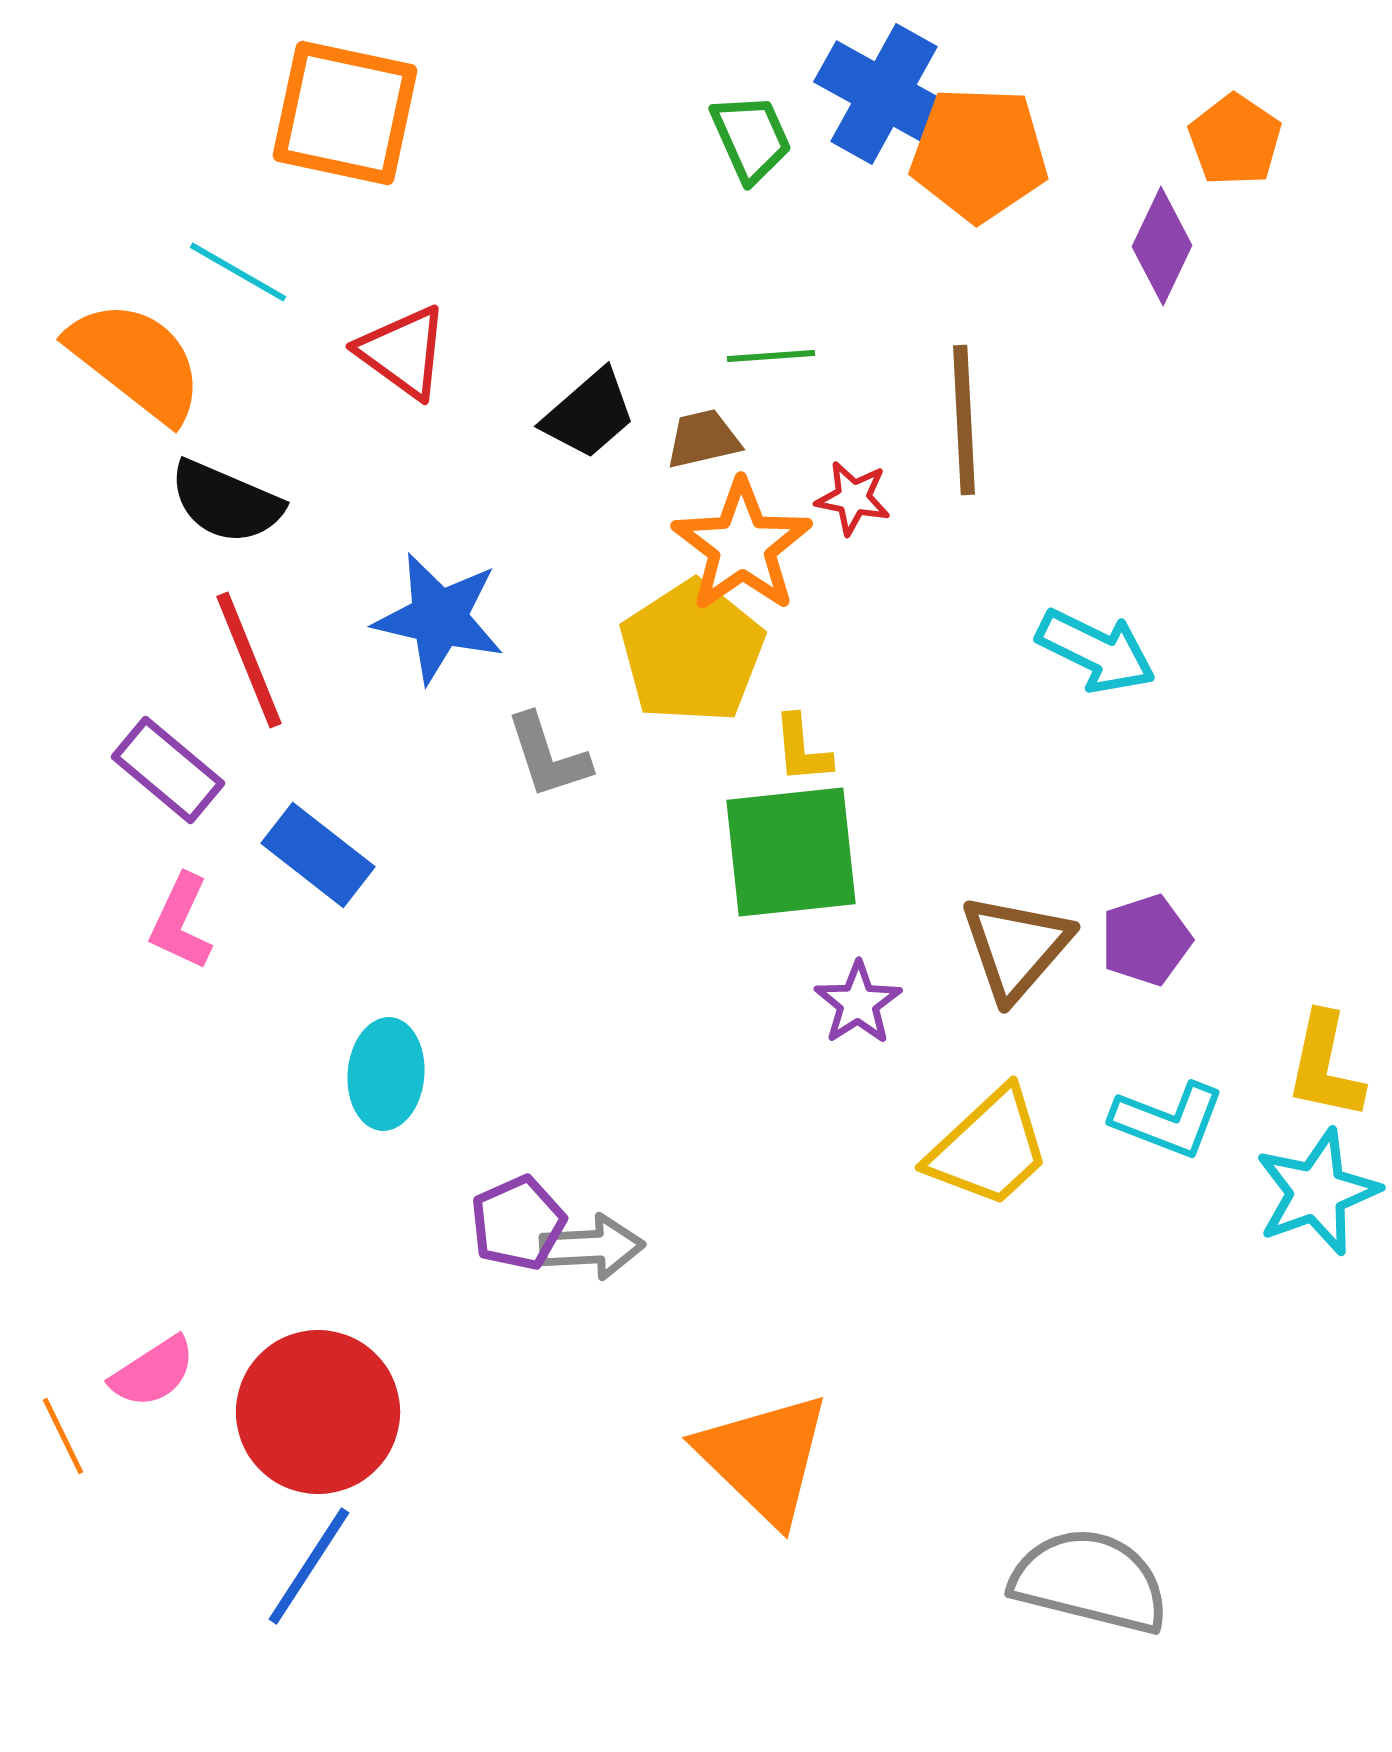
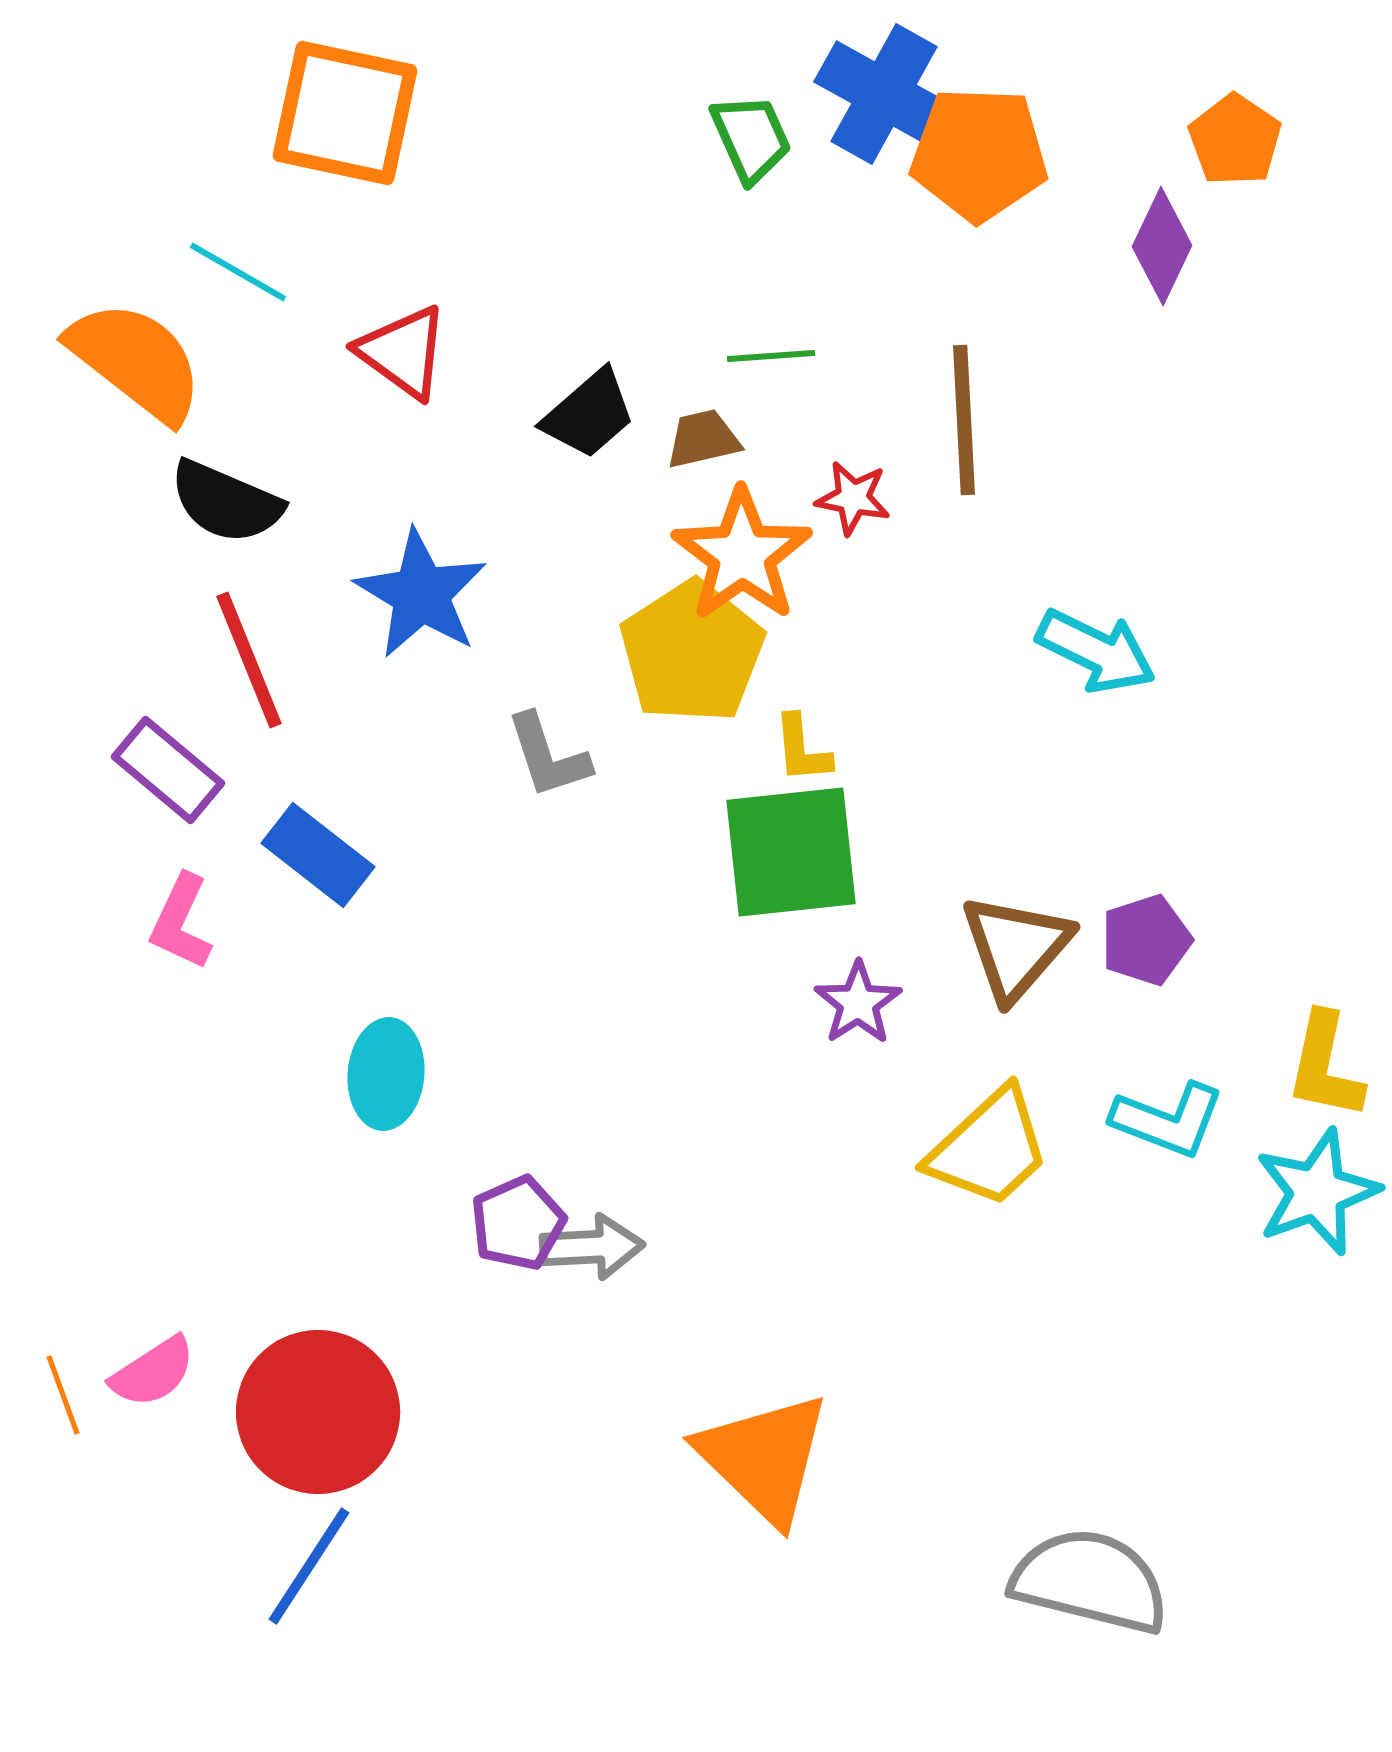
orange star at (742, 546): moved 9 px down
blue star at (439, 618): moved 18 px left, 24 px up; rotated 18 degrees clockwise
orange line at (63, 1436): moved 41 px up; rotated 6 degrees clockwise
